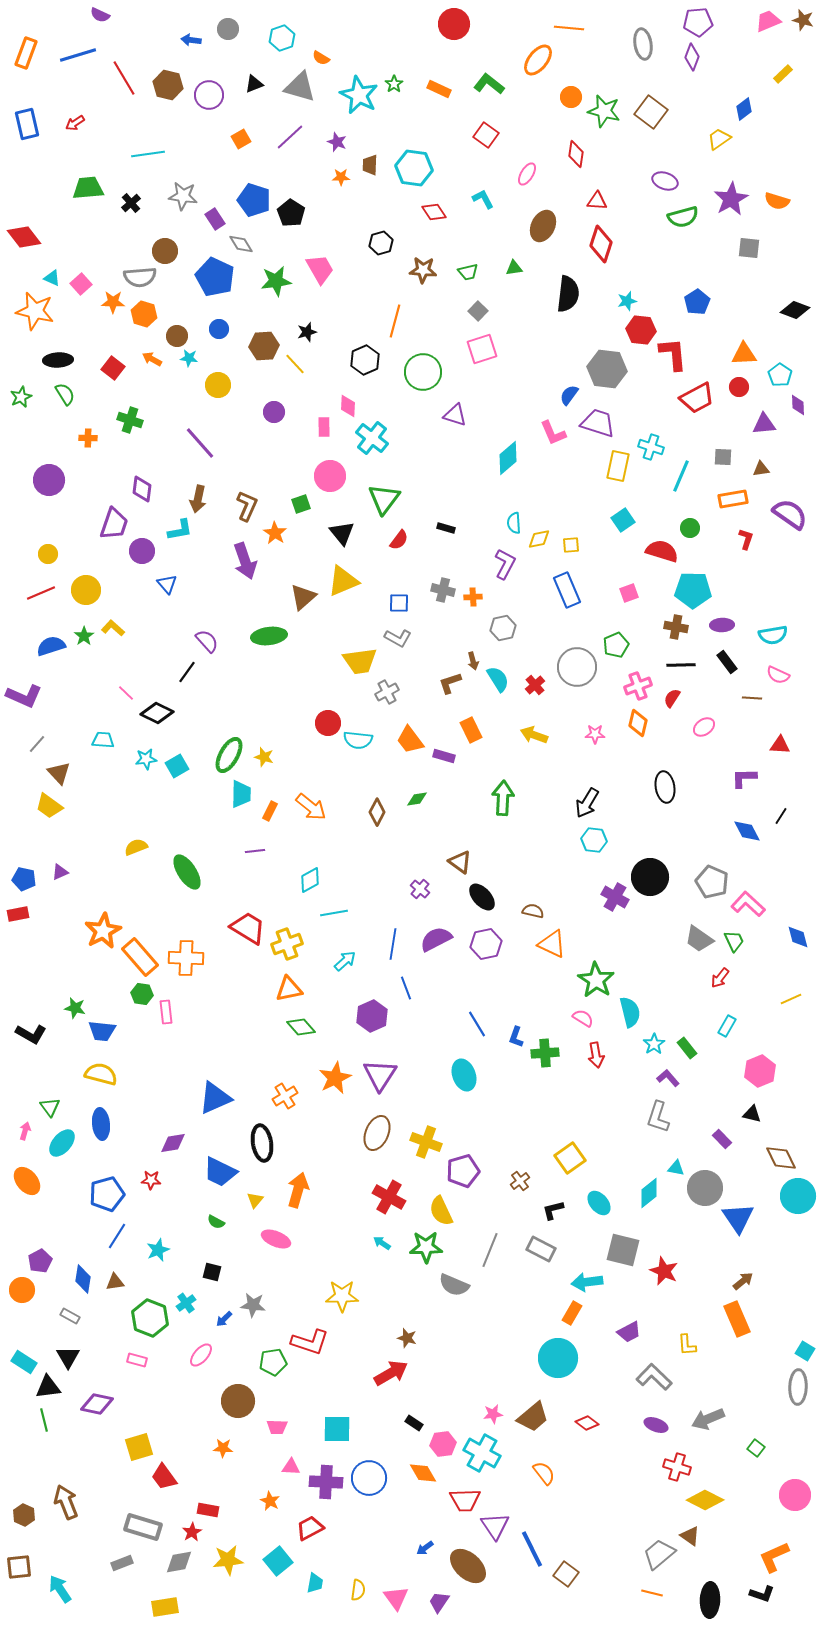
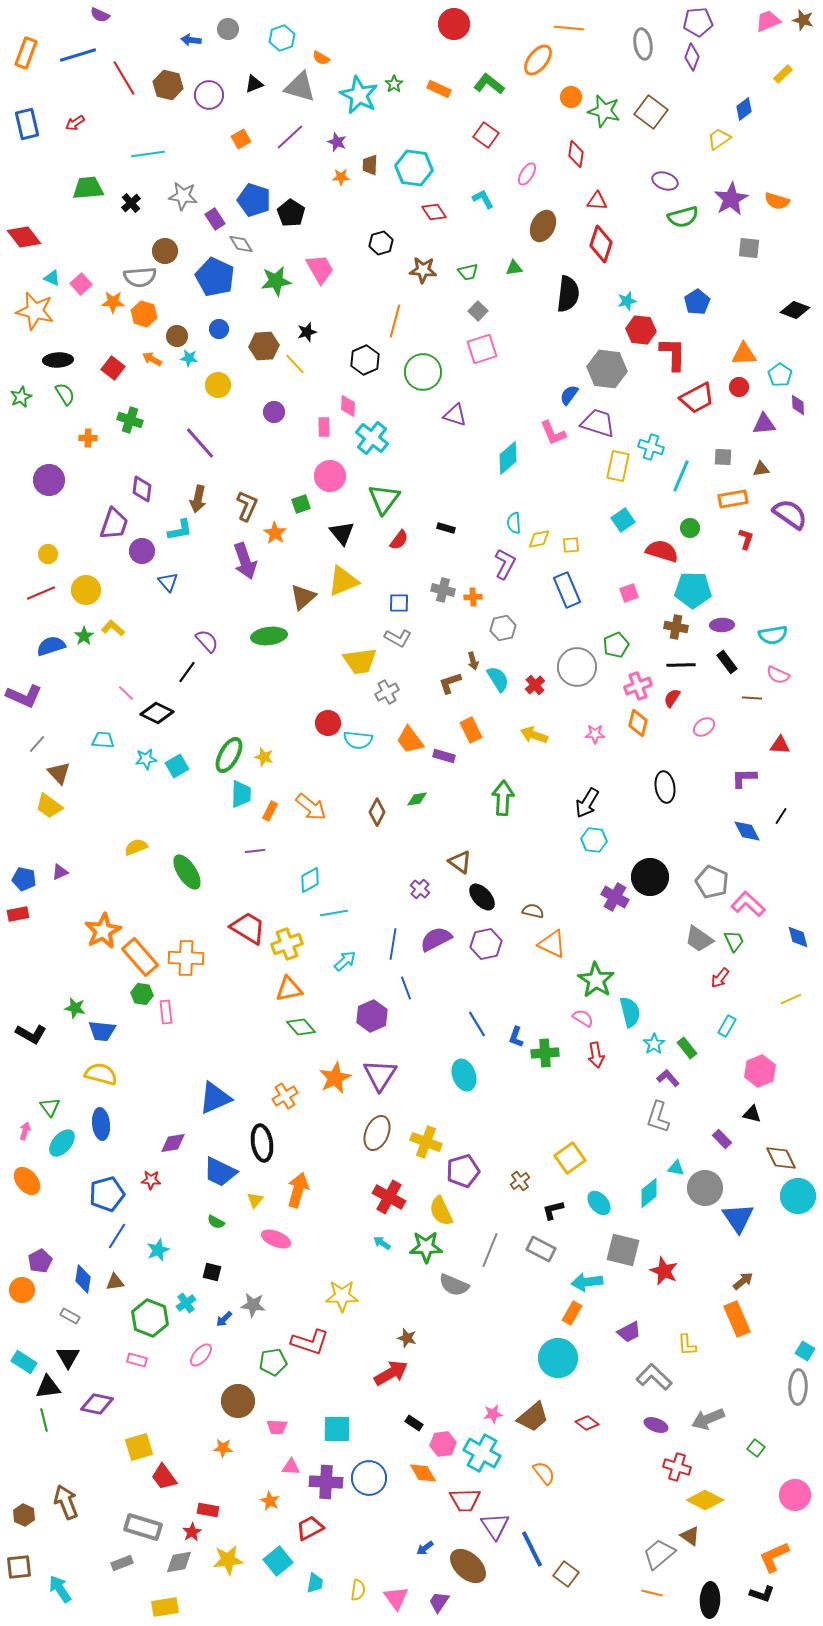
red L-shape at (673, 354): rotated 6 degrees clockwise
blue triangle at (167, 584): moved 1 px right, 2 px up
